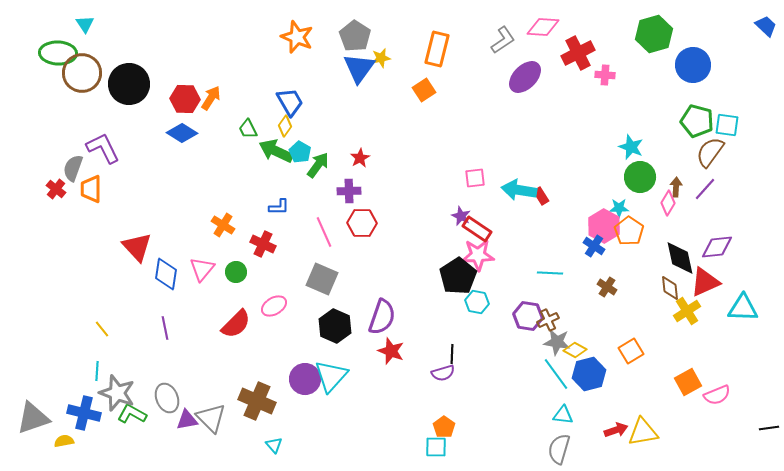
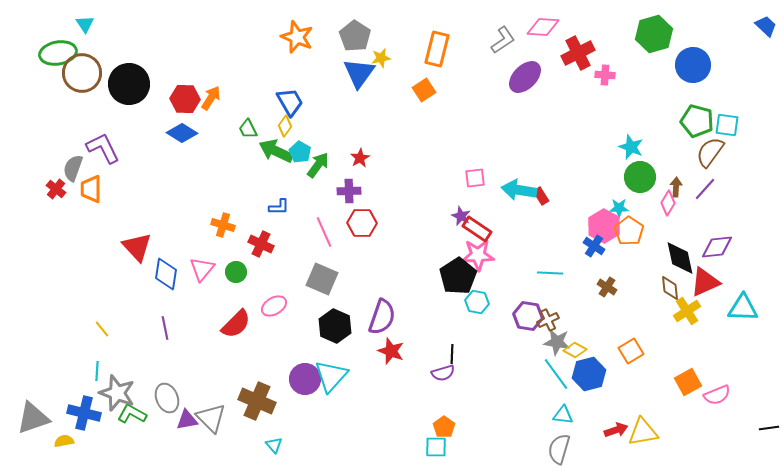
green ellipse at (58, 53): rotated 12 degrees counterclockwise
blue triangle at (359, 68): moved 5 px down
orange cross at (223, 225): rotated 15 degrees counterclockwise
red cross at (263, 244): moved 2 px left
